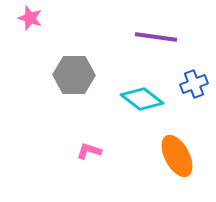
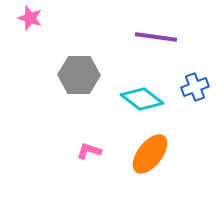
gray hexagon: moved 5 px right
blue cross: moved 1 px right, 3 px down
orange ellipse: moved 27 px left, 2 px up; rotated 66 degrees clockwise
